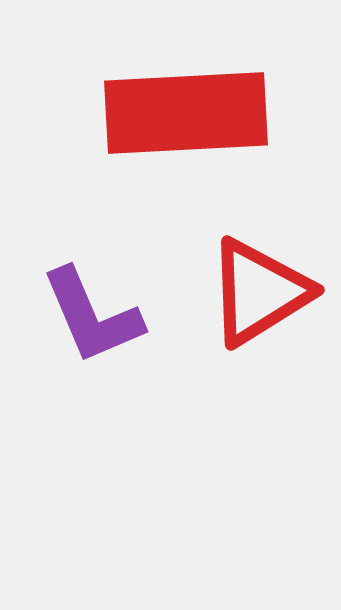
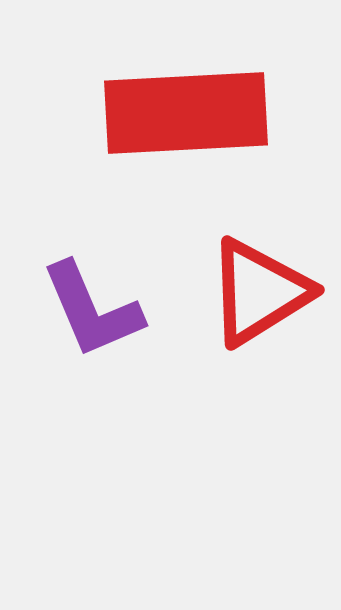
purple L-shape: moved 6 px up
